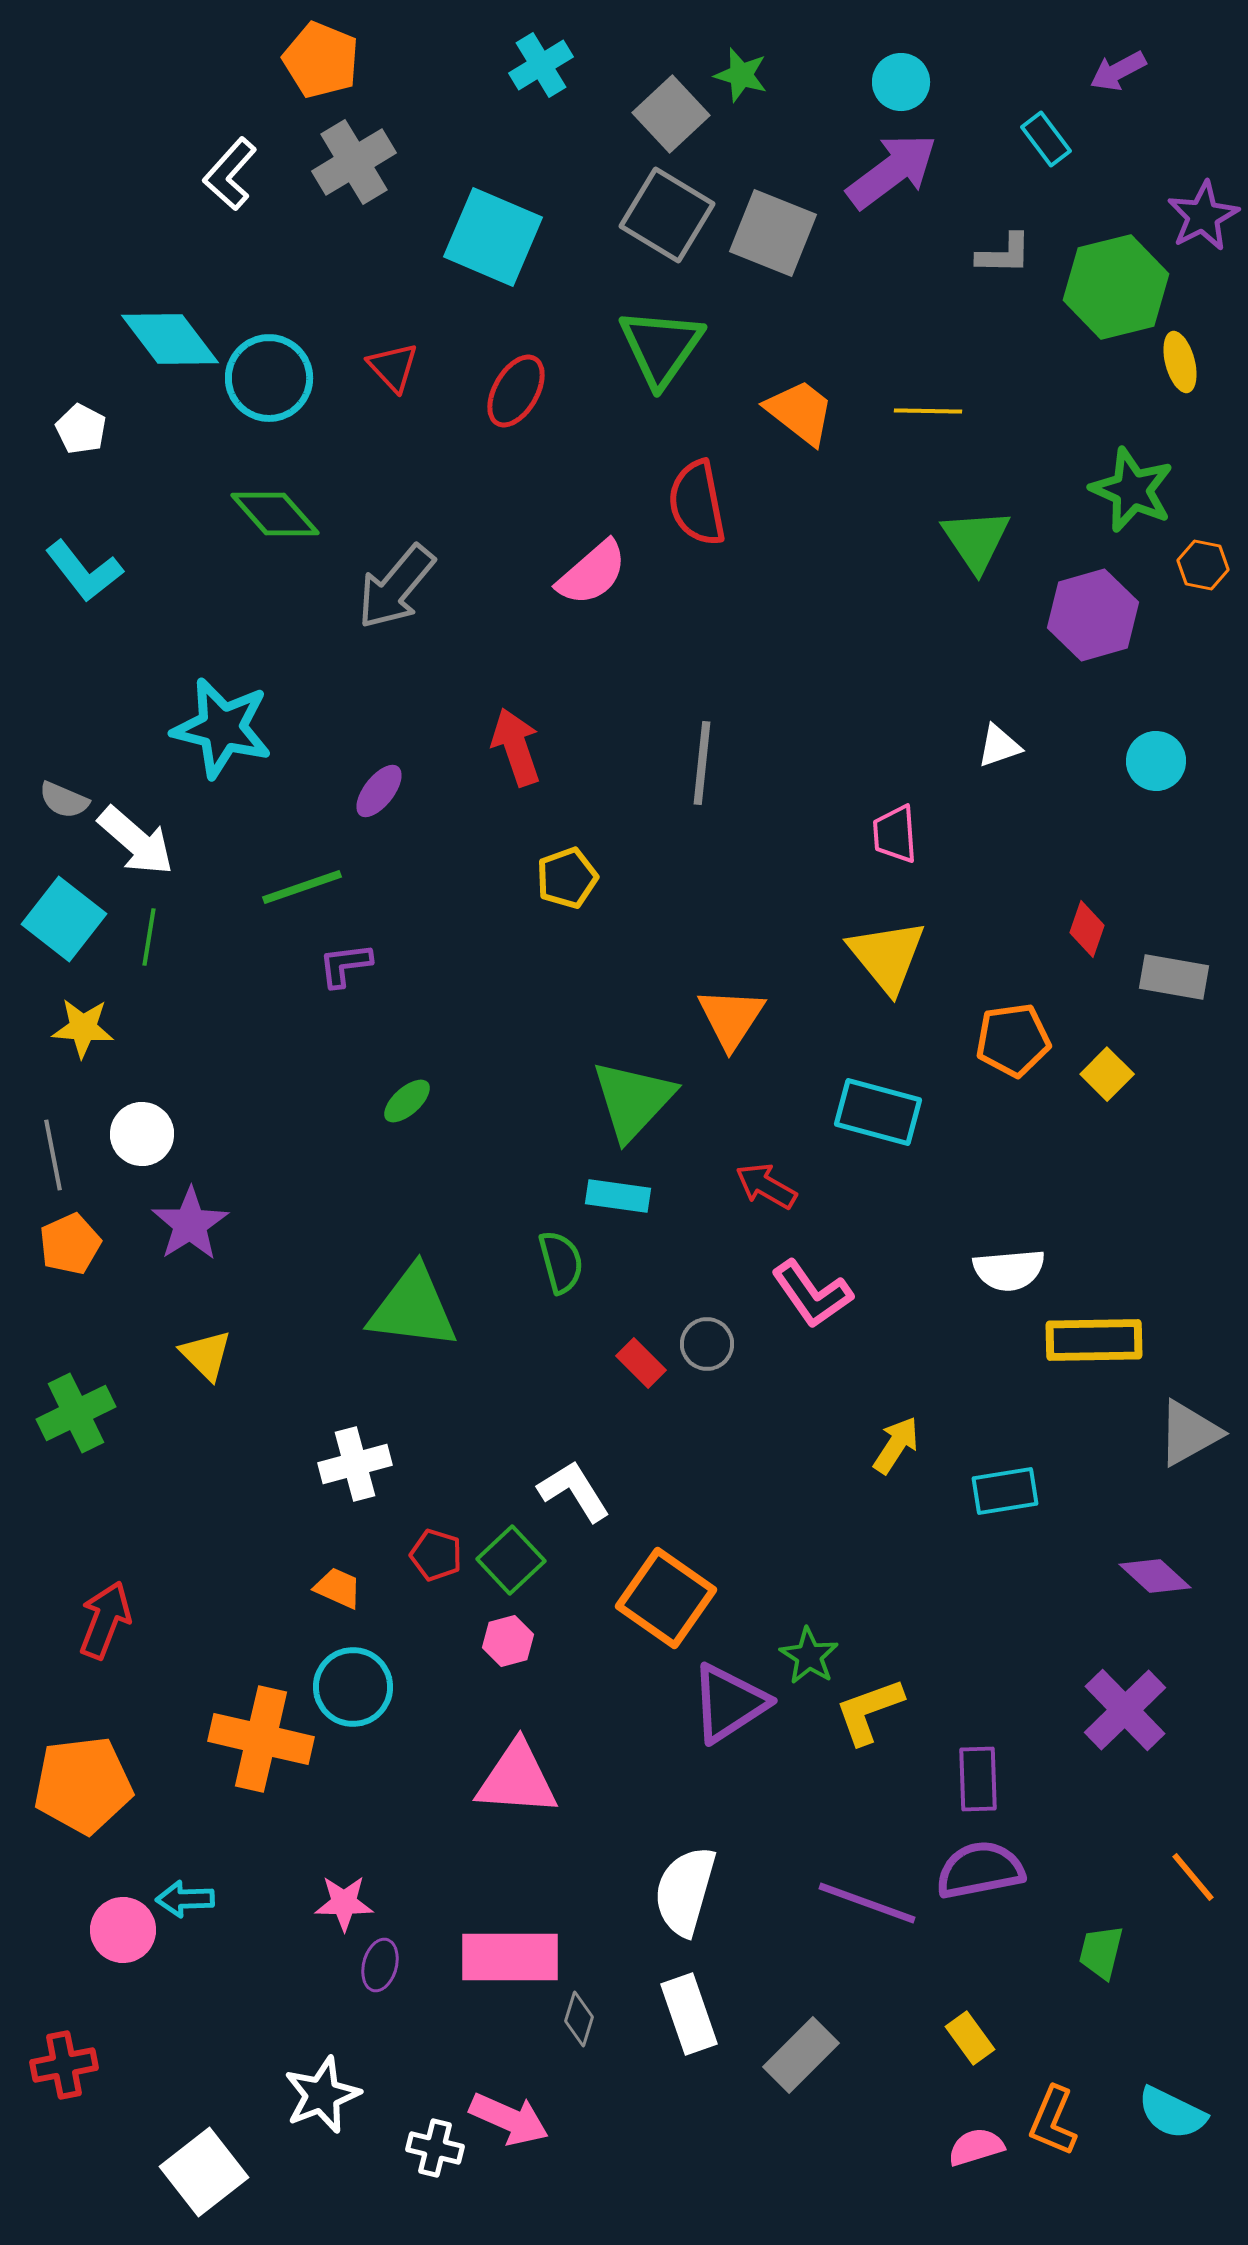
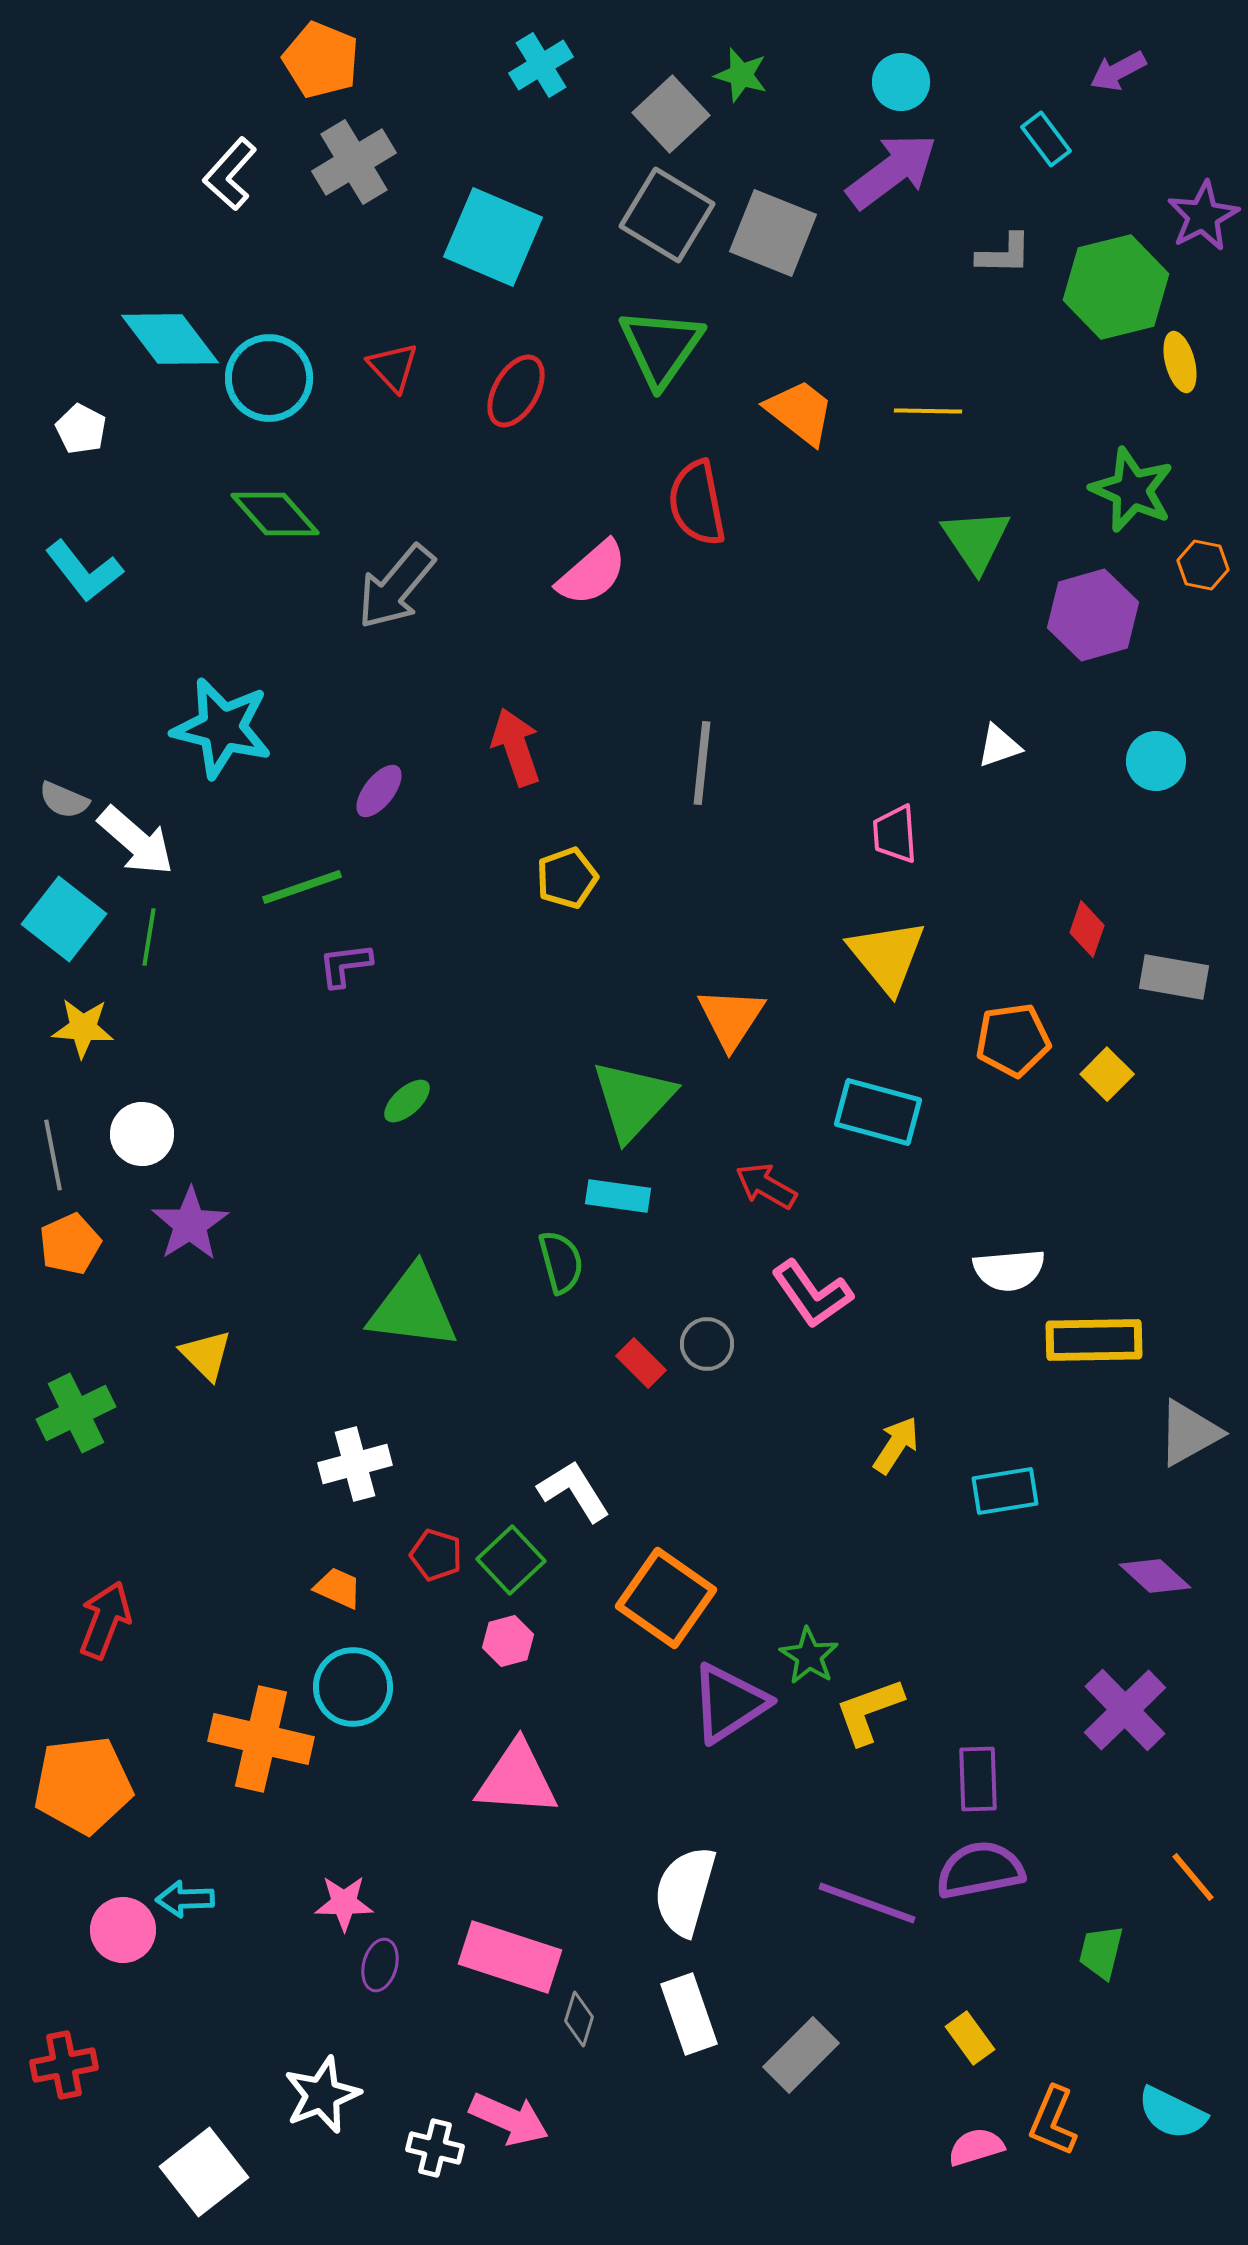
pink rectangle at (510, 1957): rotated 18 degrees clockwise
